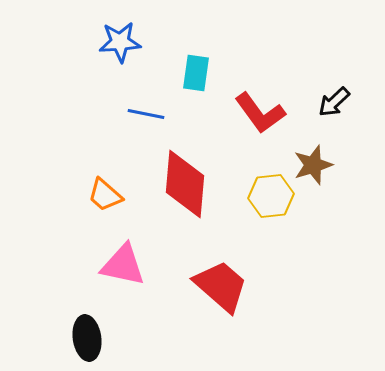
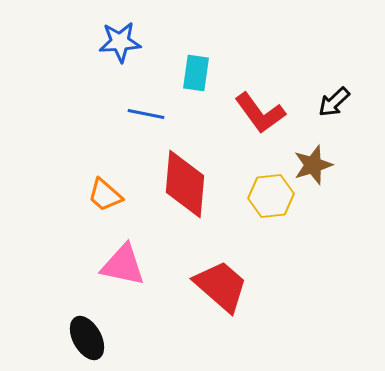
black ellipse: rotated 21 degrees counterclockwise
